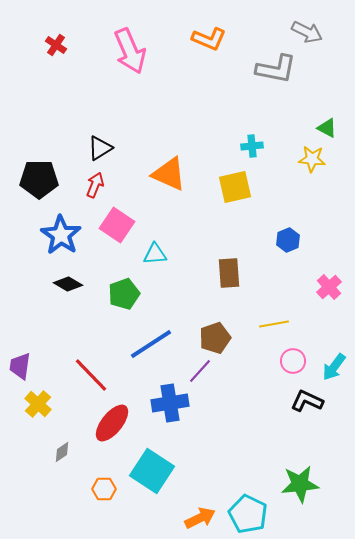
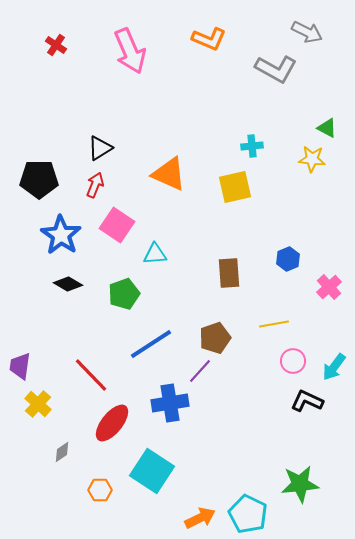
gray L-shape: rotated 18 degrees clockwise
blue hexagon: moved 19 px down
orange hexagon: moved 4 px left, 1 px down
